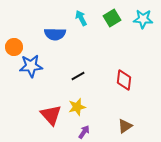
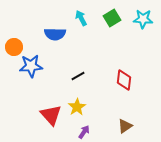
yellow star: rotated 18 degrees counterclockwise
